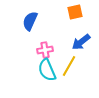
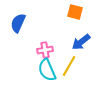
orange square: rotated 28 degrees clockwise
blue semicircle: moved 12 px left, 2 px down
